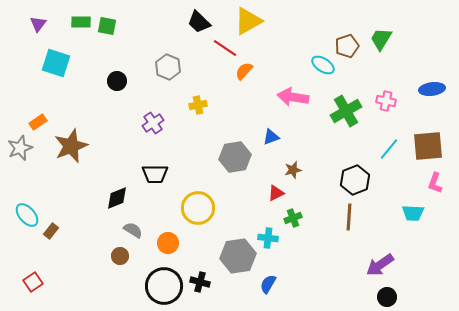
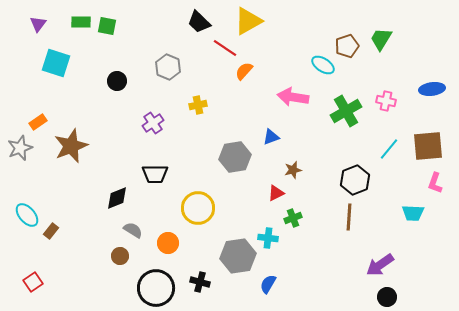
black circle at (164, 286): moved 8 px left, 2 px down
